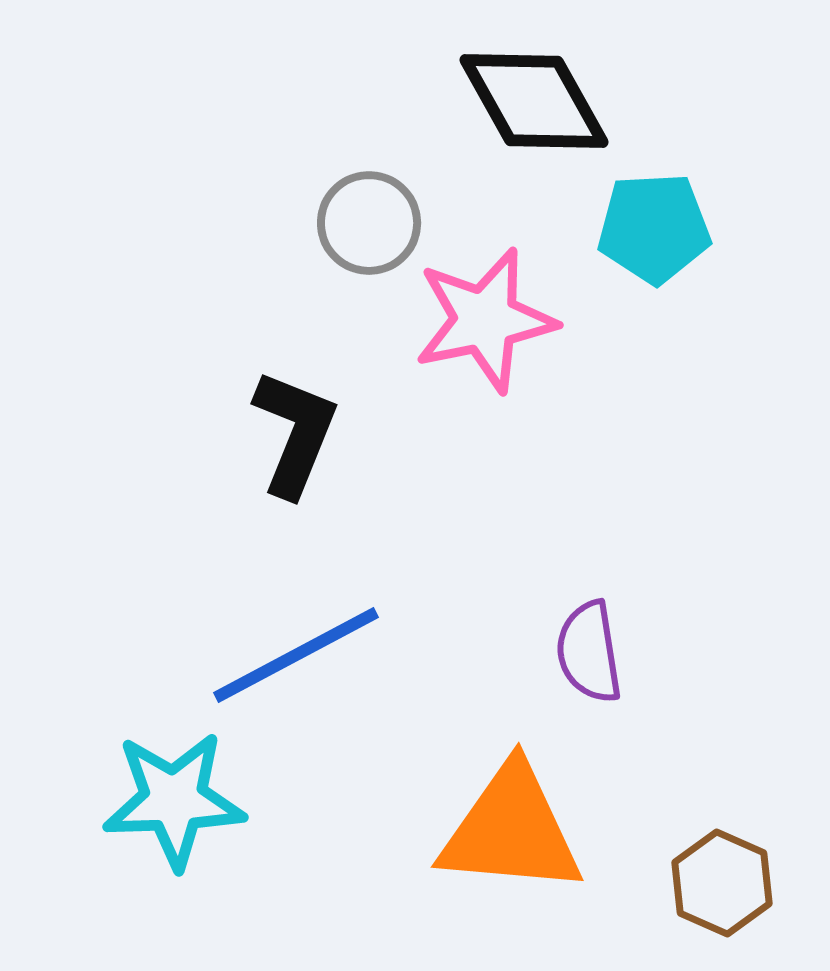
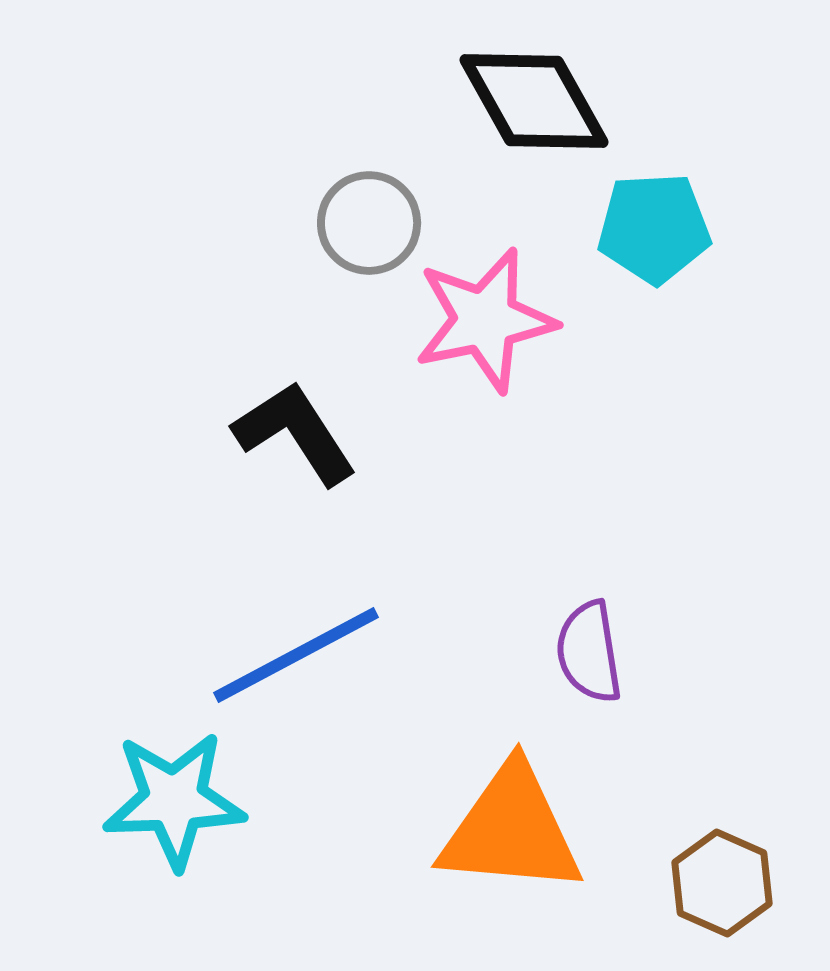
black L-shape: rotated 55 degrees counterclockwise
